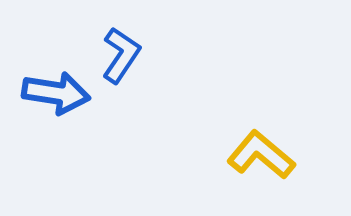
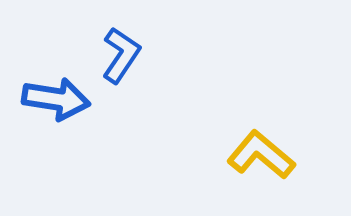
blue arrow: moved 6 px down
